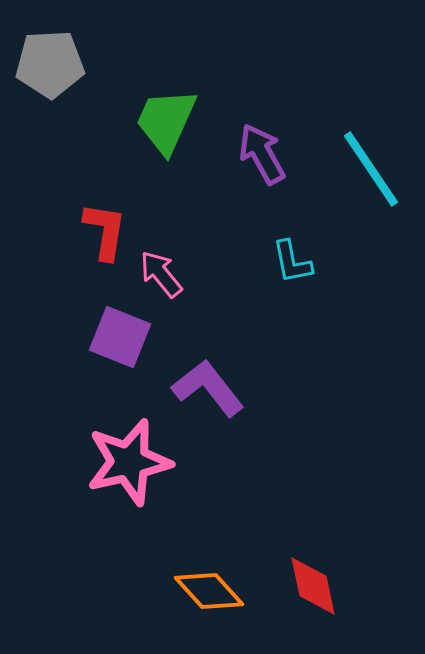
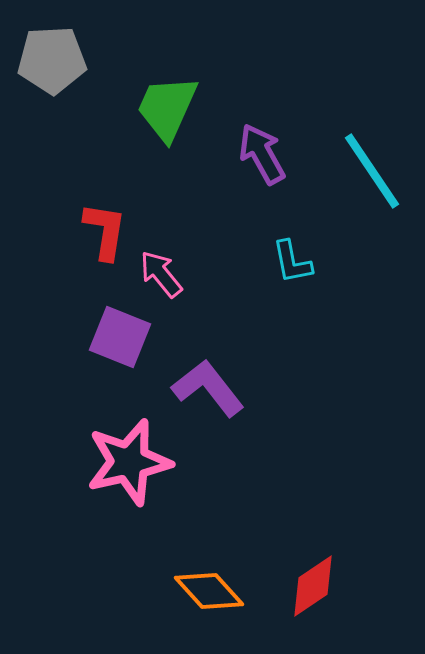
gray pentagon: moved 2 px right, 4 px up
green trapezoid: moved 1 px right, 13 px up
cyan line: moved 1 px right, 2 px down
red diamond: rotated 68 degrees clockwise
